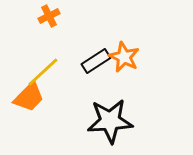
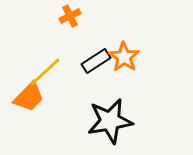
orange cross: moved 21 px right
orange star: rotated 8 degrees clockwise
yellow line: moved 2 px right
black star: rotated 6 degrees counterclockwise
